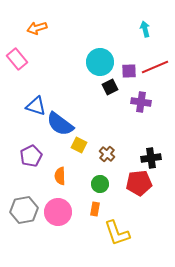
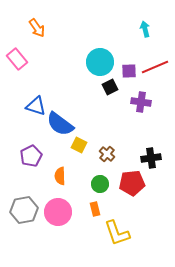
orange arrow: rotated 108 degrees counterclockwise
red pentagon: moved 7 px left
orange rectangle: rotated 24 degrees counterclockwise
